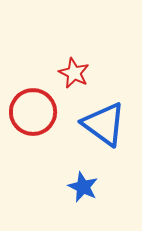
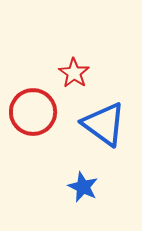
red star: rotated 8 degrees clockwise
